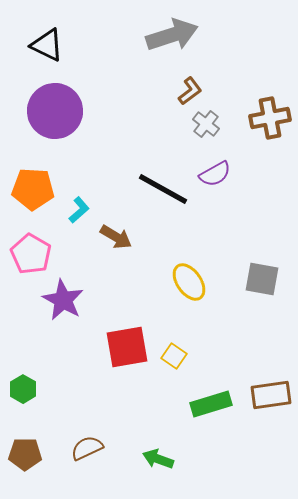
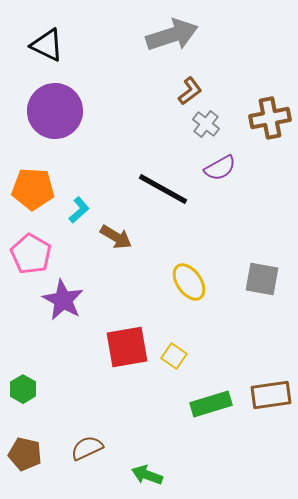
purple semicircle: moved 5 px right, 6 px up
brown pentagon: rotated 12 degrees clockwise
green arrow: moved 11 px left, 16 px down
